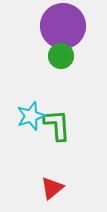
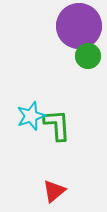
purple circle: moved 16 px right
green circle: moved 27 px right
red triangle: moved 2 px right, 3 px down
